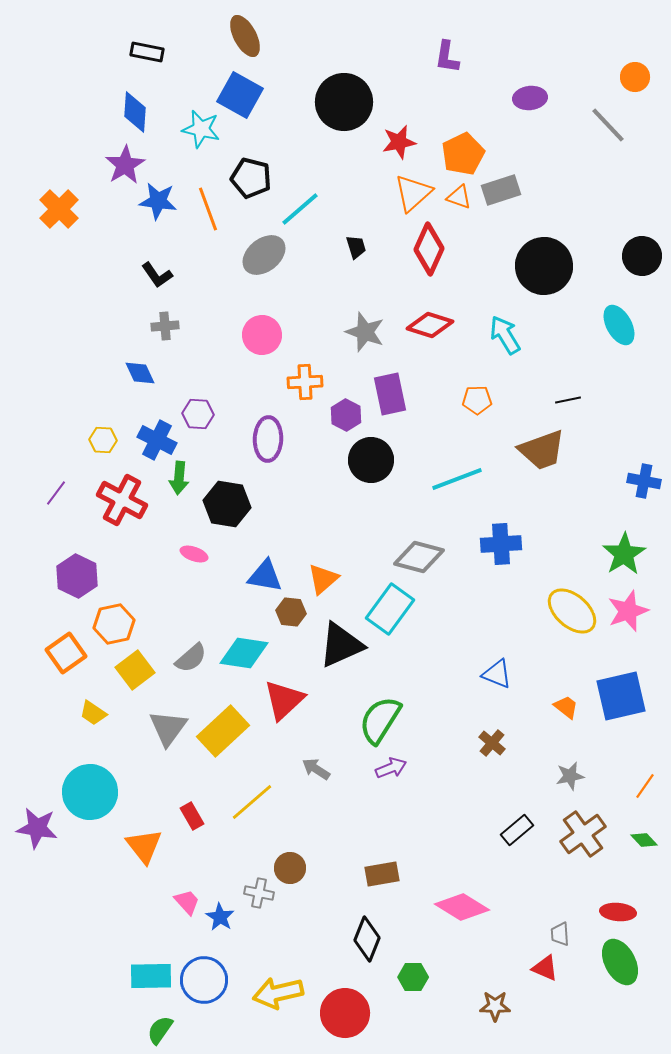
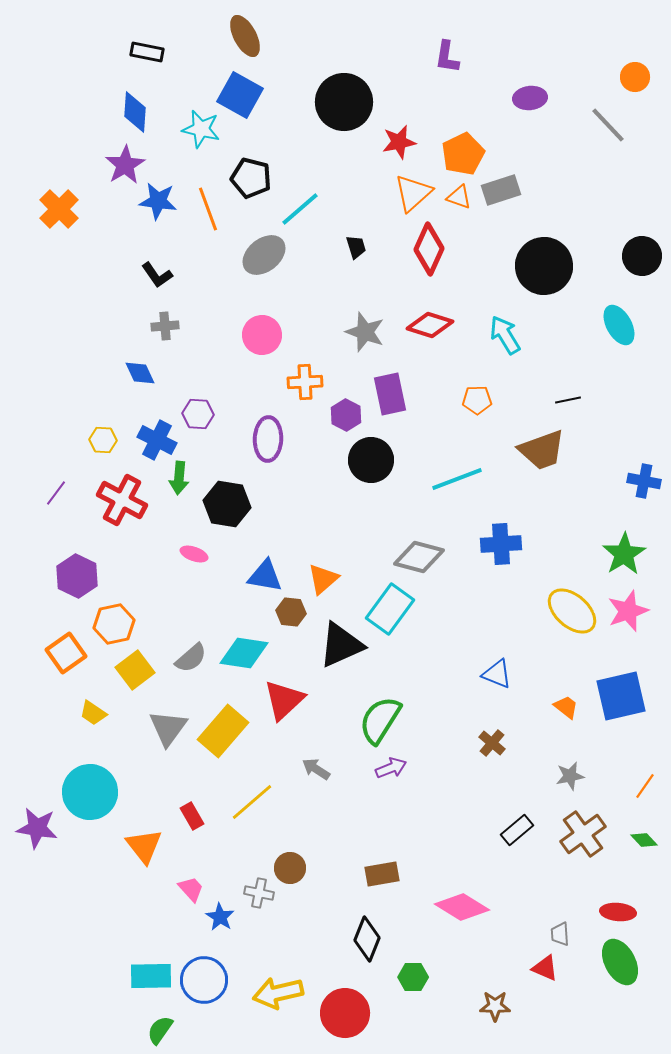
yellow rectangle at (223, 731): rotated 6 degrees counterclockwise
pink trapezoid at (187, 902): moved 4 px right, 13 px up
